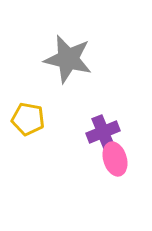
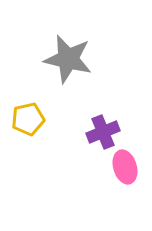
yellow pentagon: rotated 24 degrees counterclockwise
pink ellipse: moved 10 px right, 8 px down
